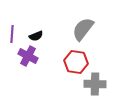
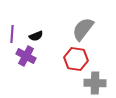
purple cross: moved 2 px left
red hexagon: moved 3 px up
gray cross: moved 1 px up
